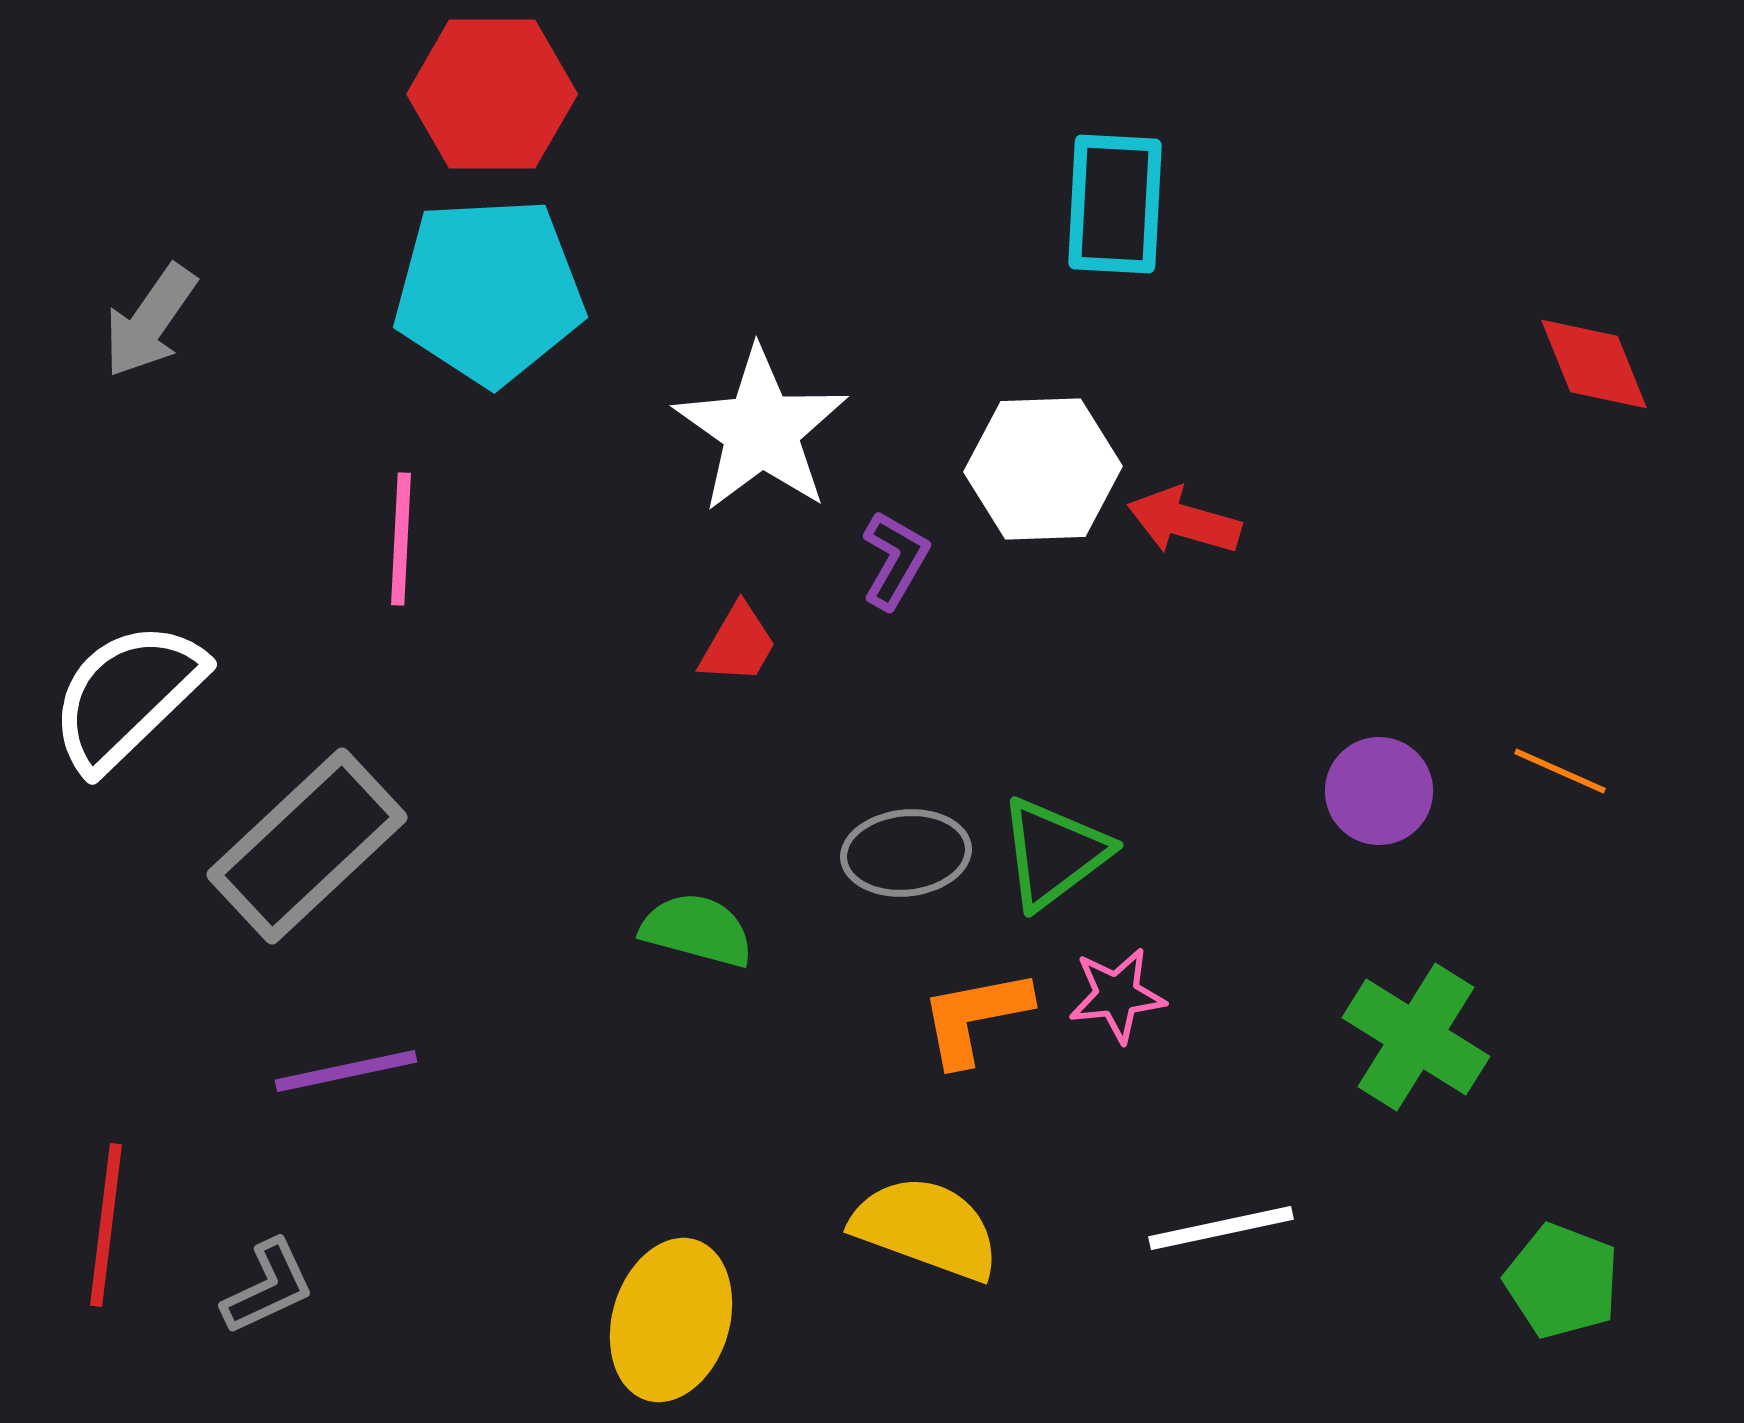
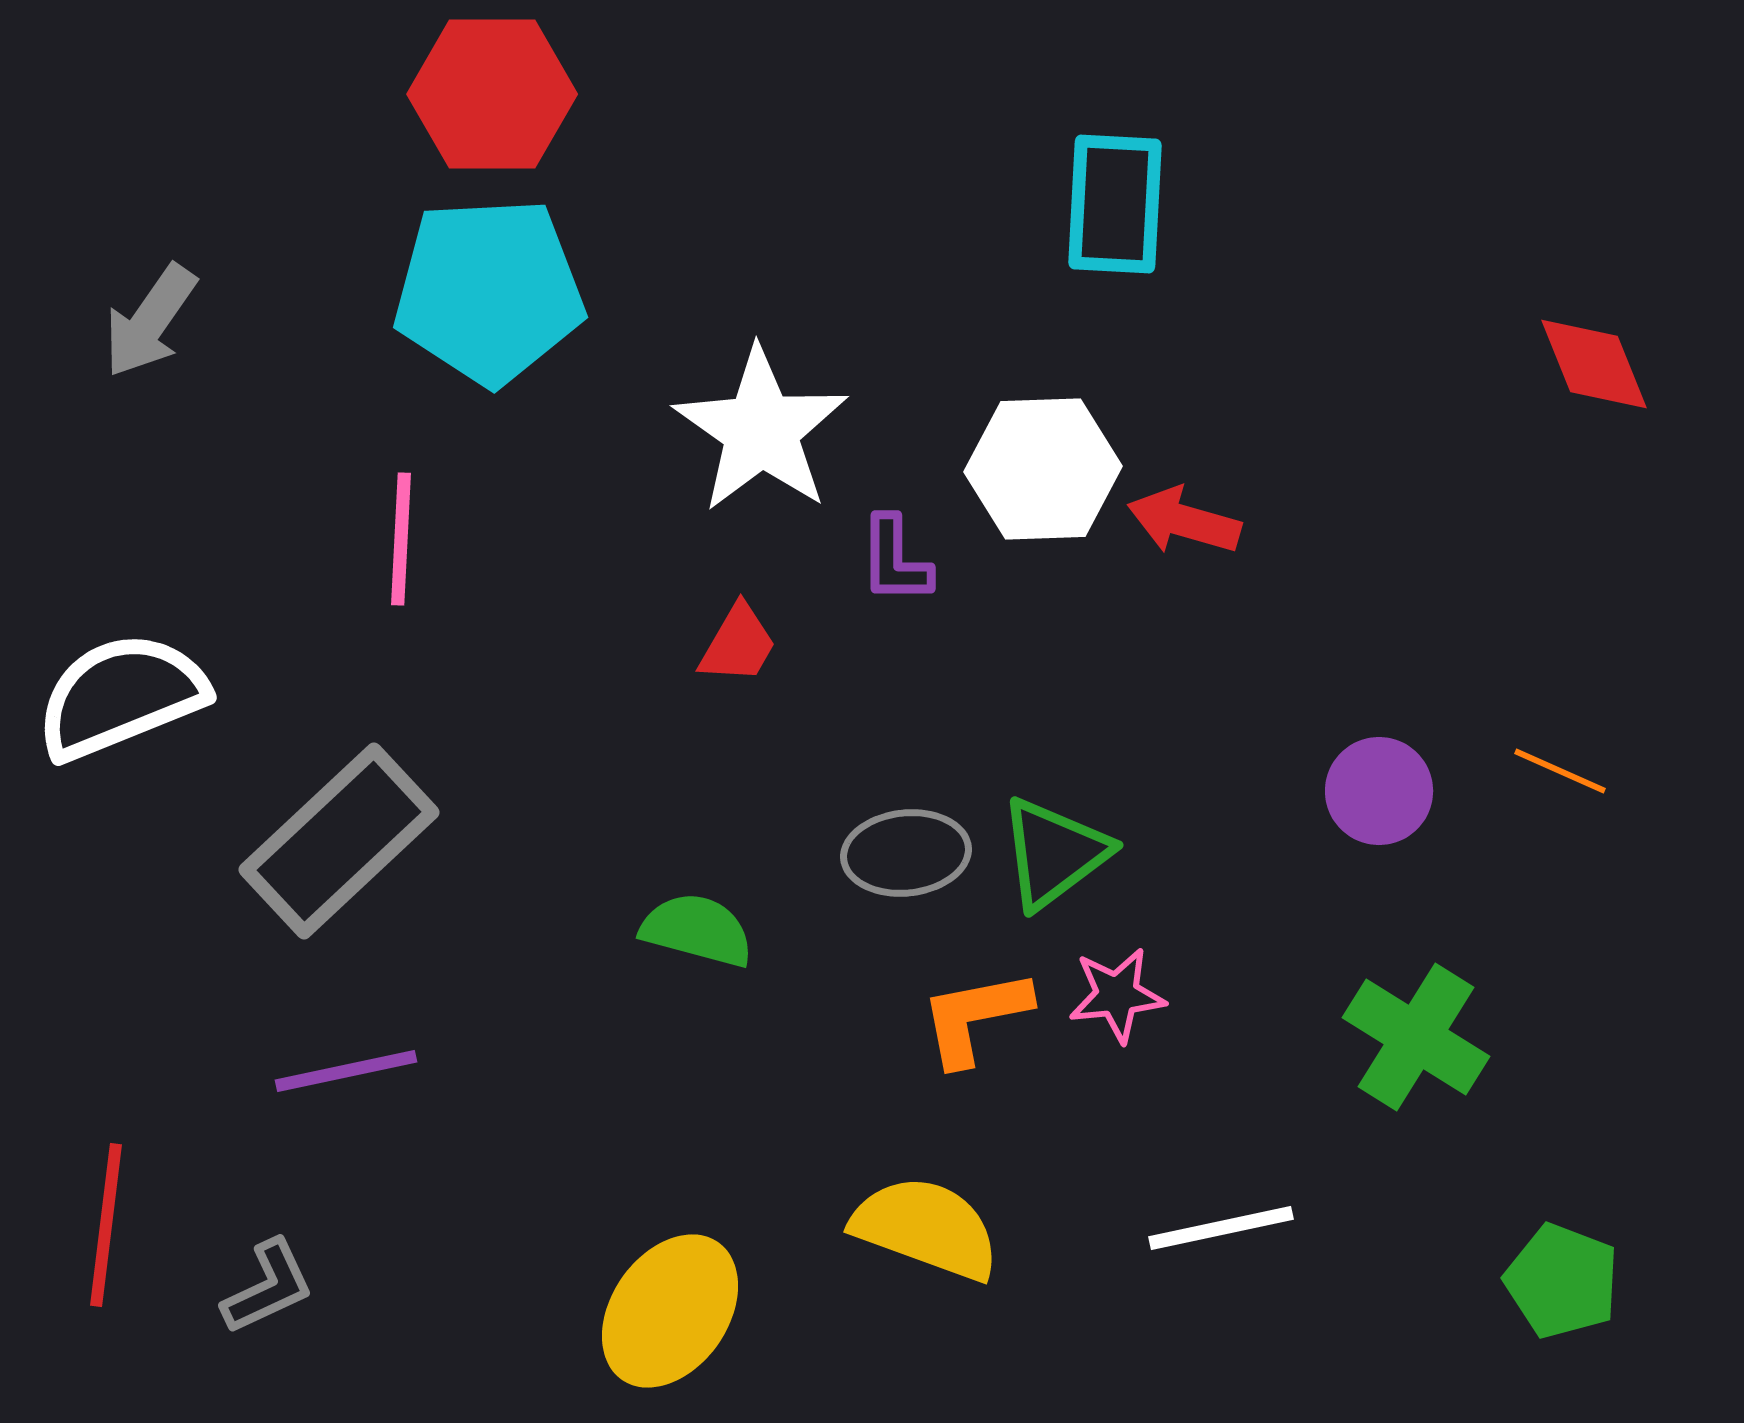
purple L-shape: rotated 150 degrees clockwise
white semicircle: moved 6 px left; rotated 22 degrees clockwise
gray rectangle: moved 32 px right, 5 px up
yellow ellipse: moved 1 px left, 9 px up; rotated 18 degrees clockwise
